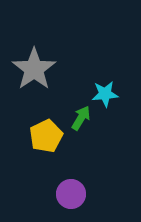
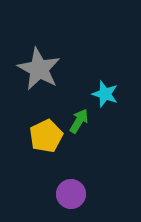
gray star: moved 5 px right; rotated 9 degrees counterclockwise
cyan star: rotated 24 degrees clockwise
green arrow: moved 2 px left, 3 px down
